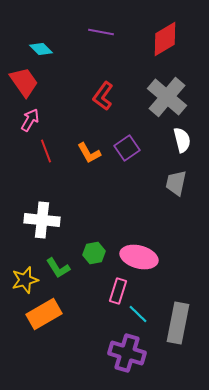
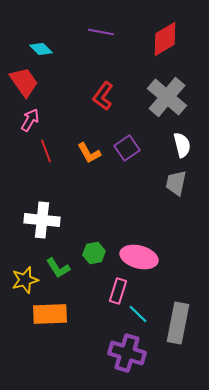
white semicircle: moved 5 px down
orange rectangle: moved 6 px right; rotated 28 degrees clockwise
